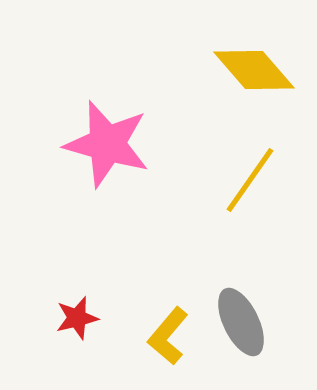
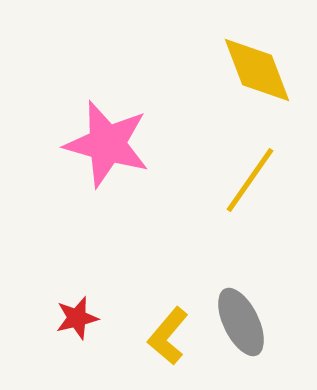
yellow diamond: moved 3 px right; rotated 20 degrees clockwise
